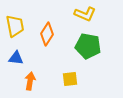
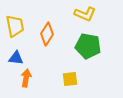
orange arrow: moved 4 px left, 3 px up
